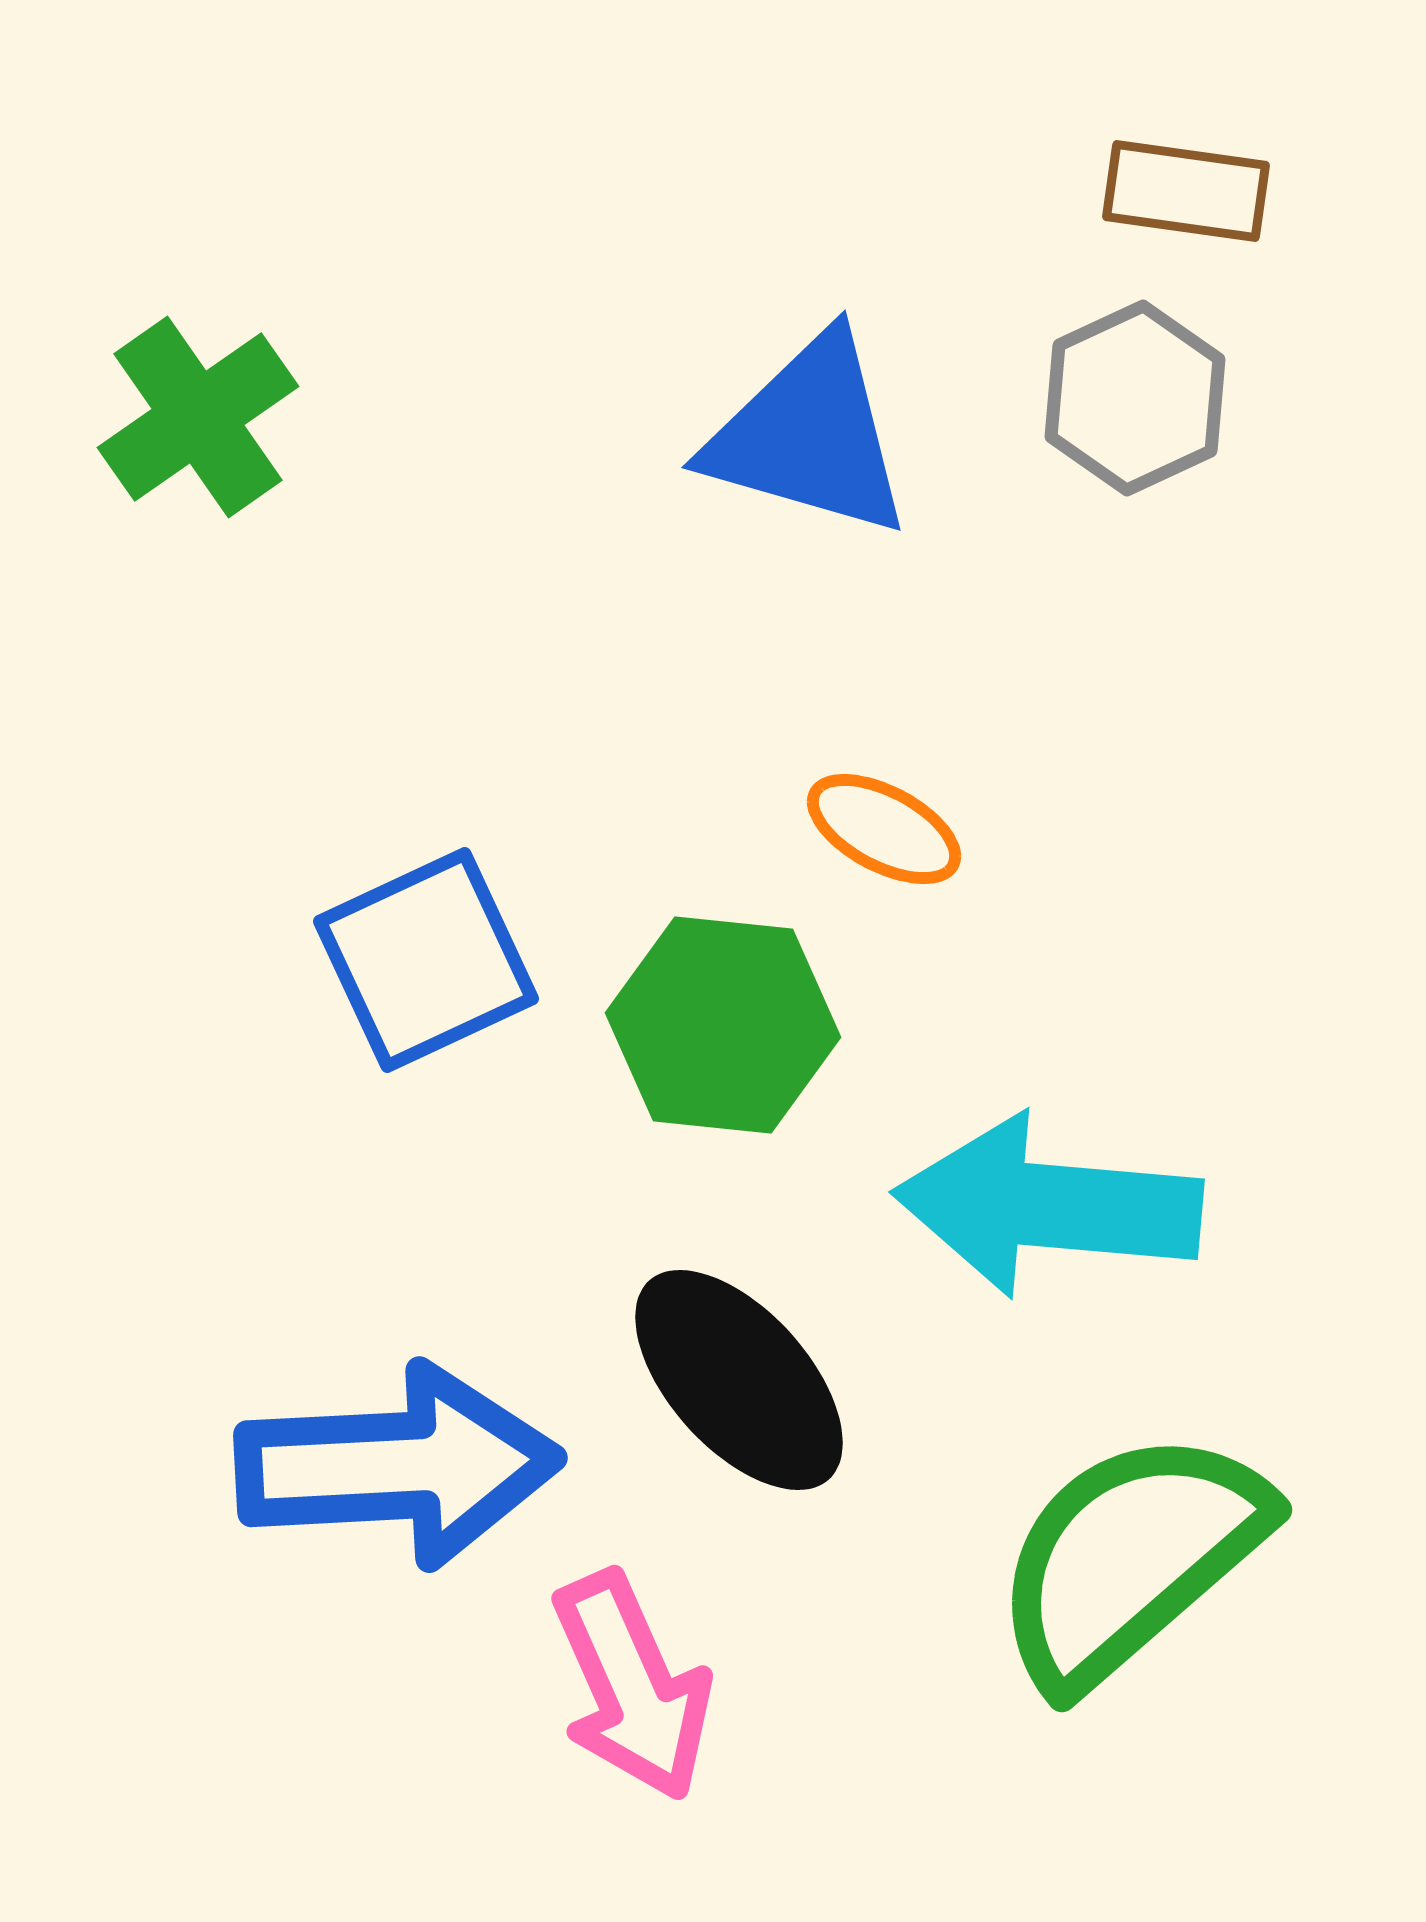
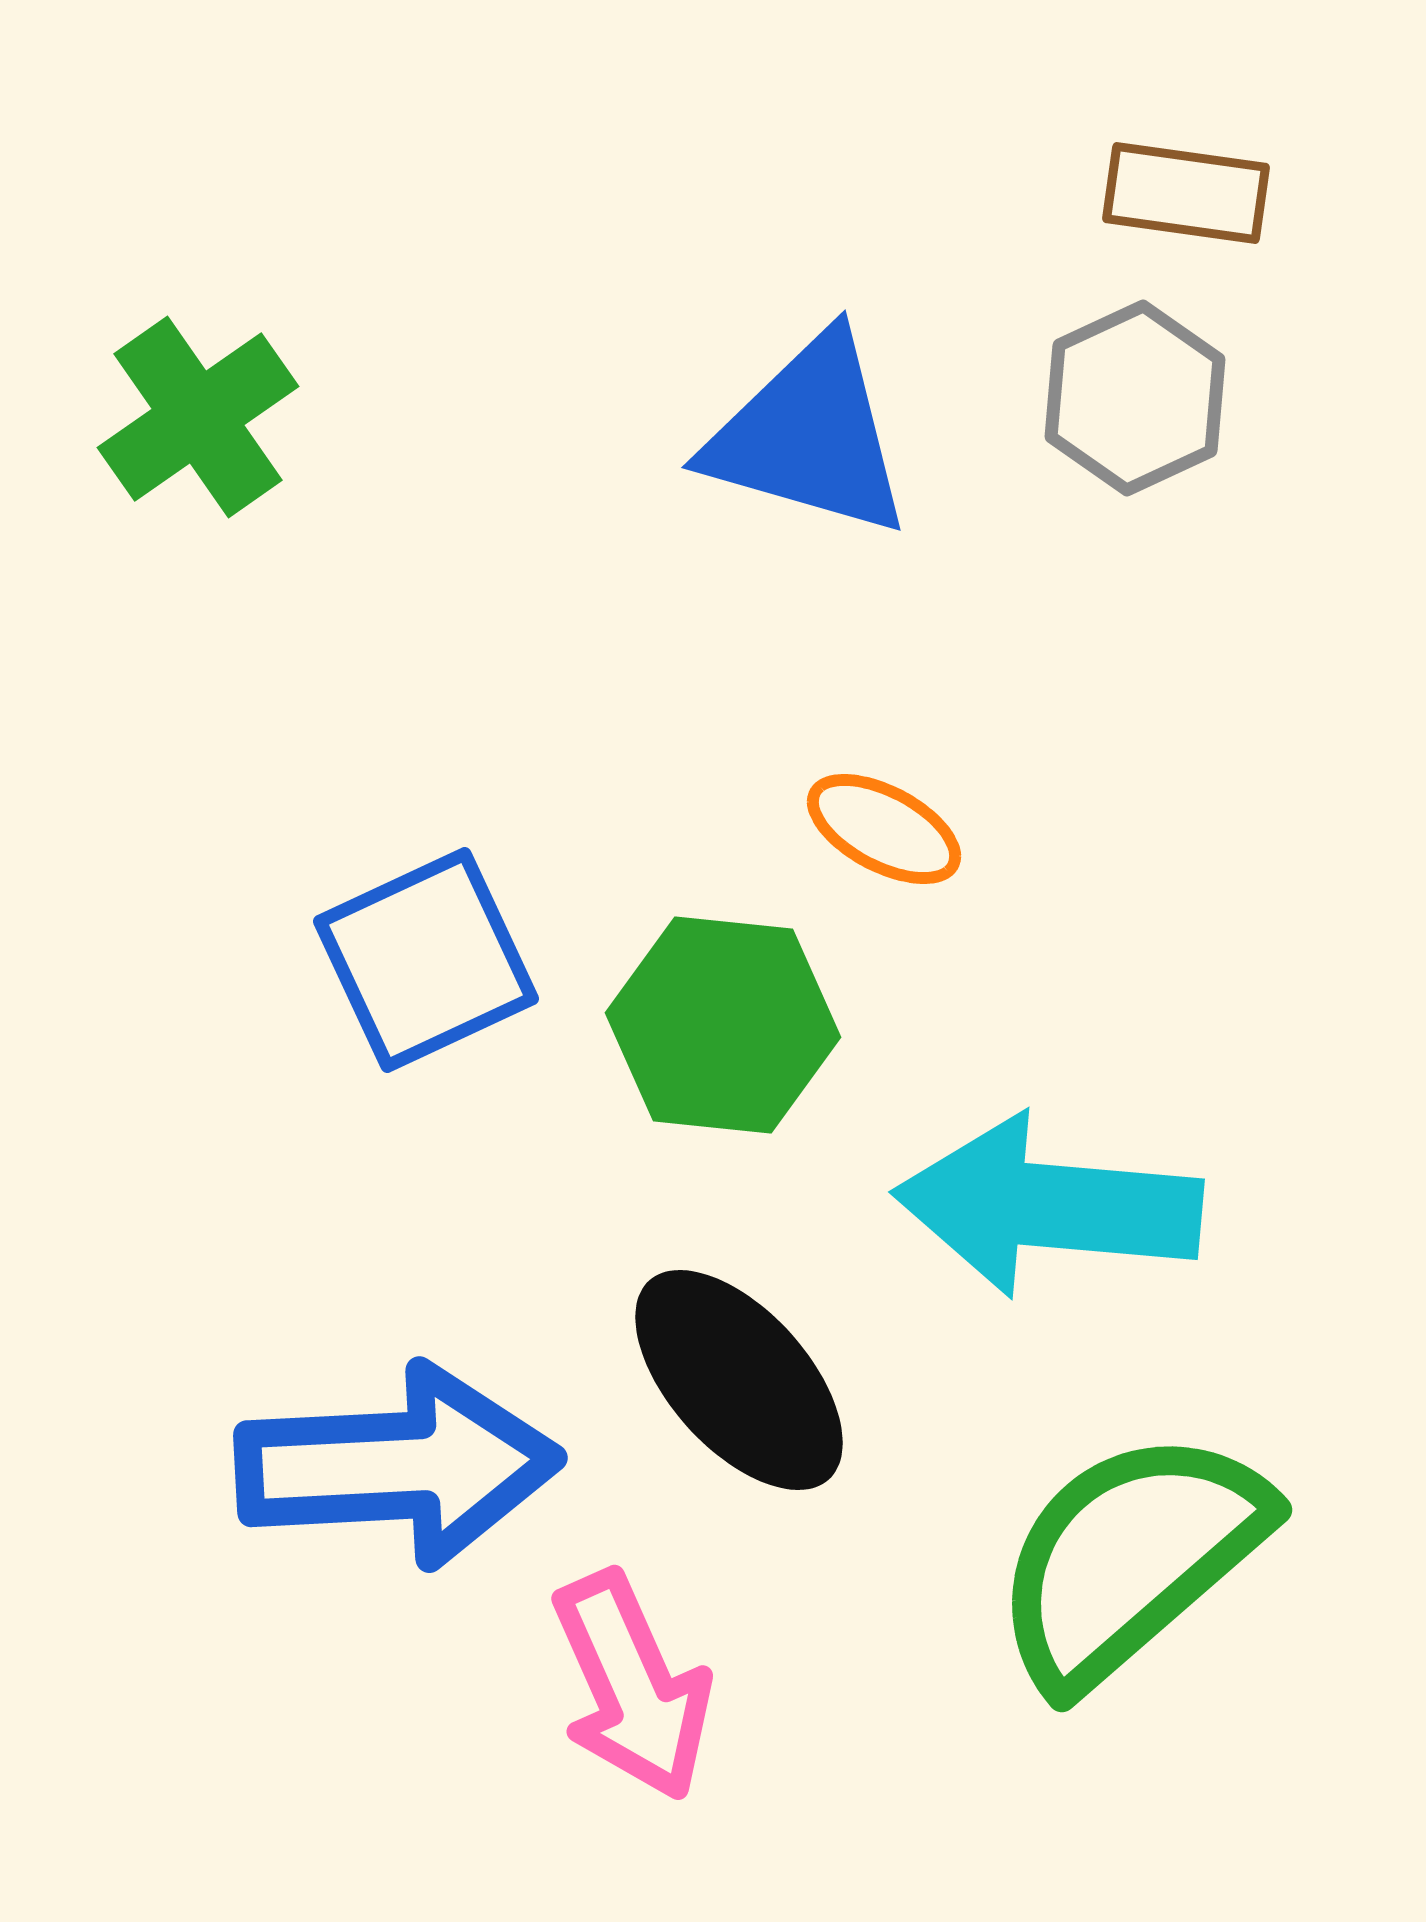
brown rectangle: moved 2 px down
